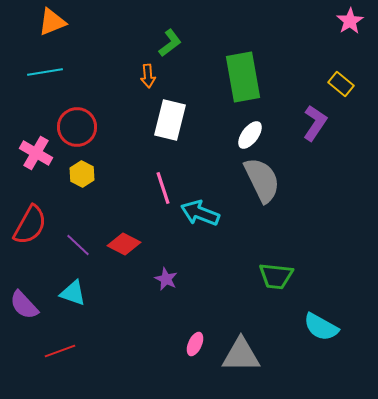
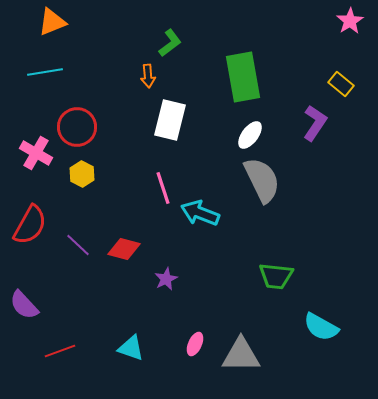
red diamond: moved 5 px down; rotated 12 degrees counterclockwise
purple star: rotated 20 degrees clockwise
cyan triangle: moved 58 px right, 55 px down
